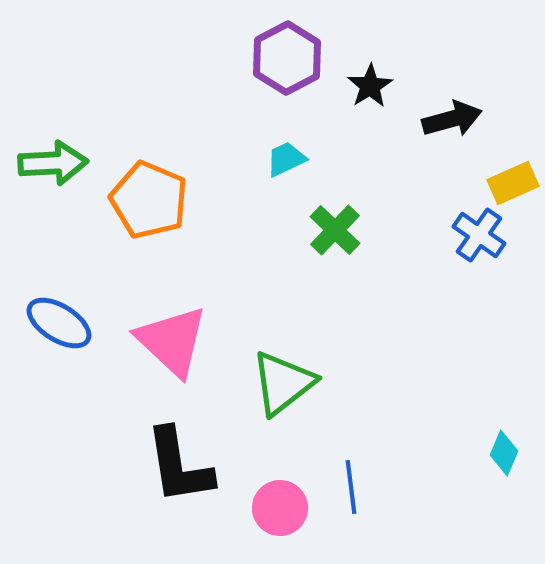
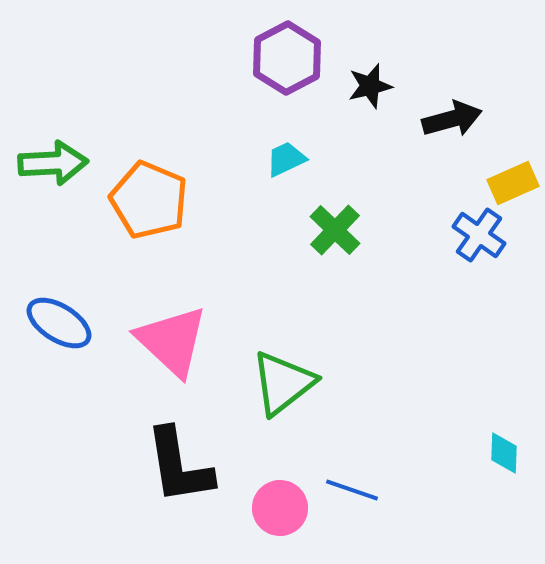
black star: rotated 18 degrees clockwise
cyan diamond: rotated 21 degrees counterclockwise
blue line: moved 1 px right, 3 px down; rotated 64 degrees counterclockwise
